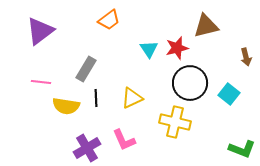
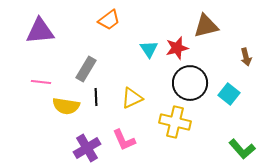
purple triangle: rotated 32 degrees clockwise
black line: moved 1 px up
green L-shape: rotated 28 degrees clockwise
